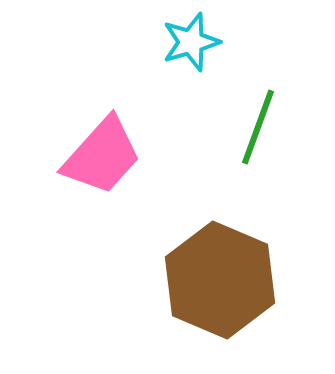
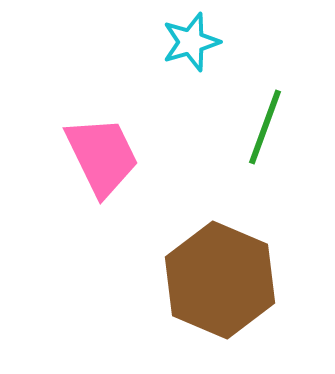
green line: moved 7 px right
pink trapezoid: rotated 68 degrees counterclockwise
